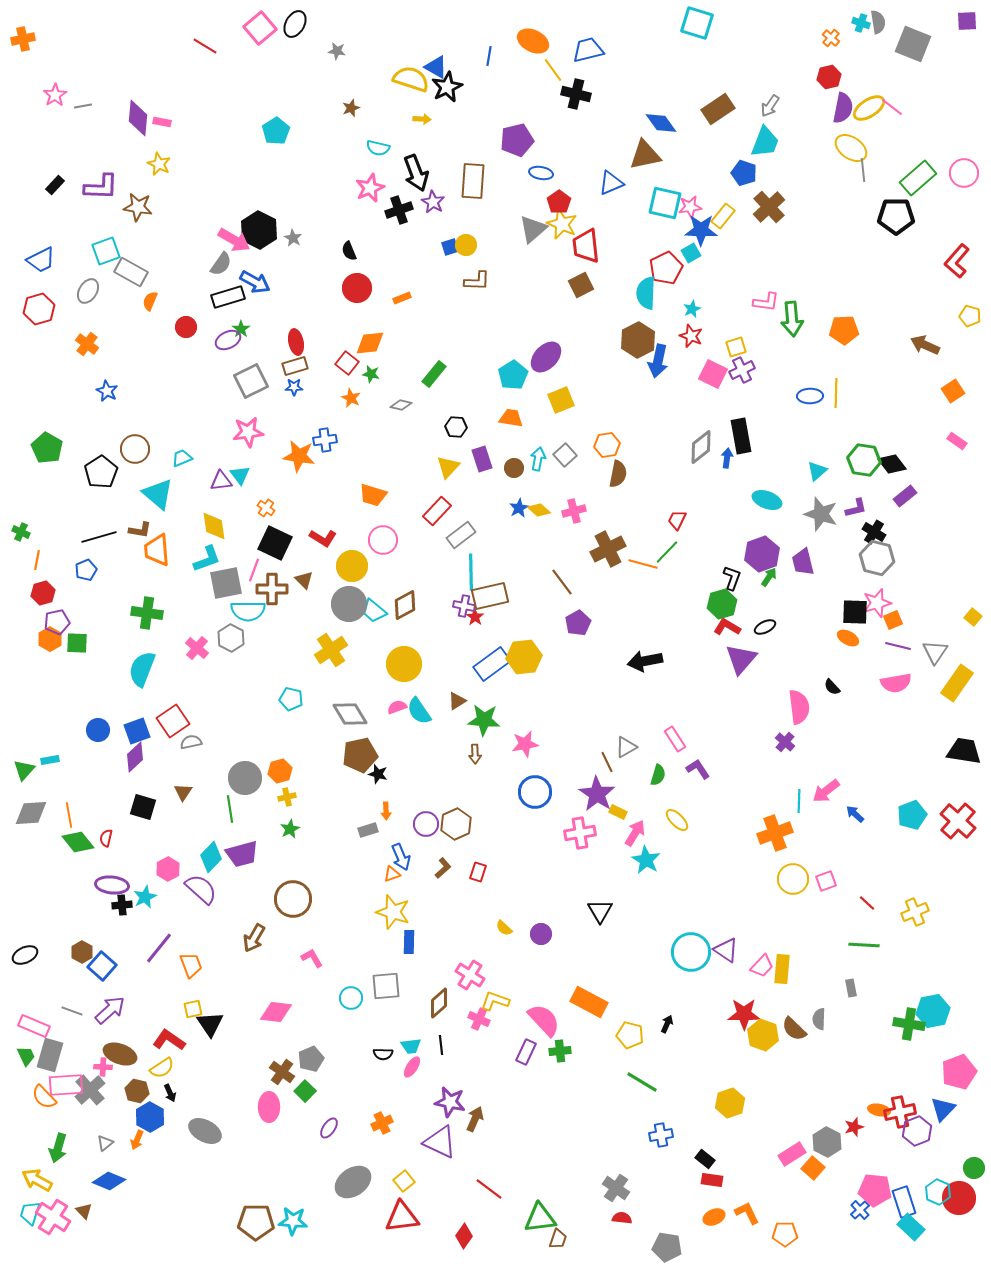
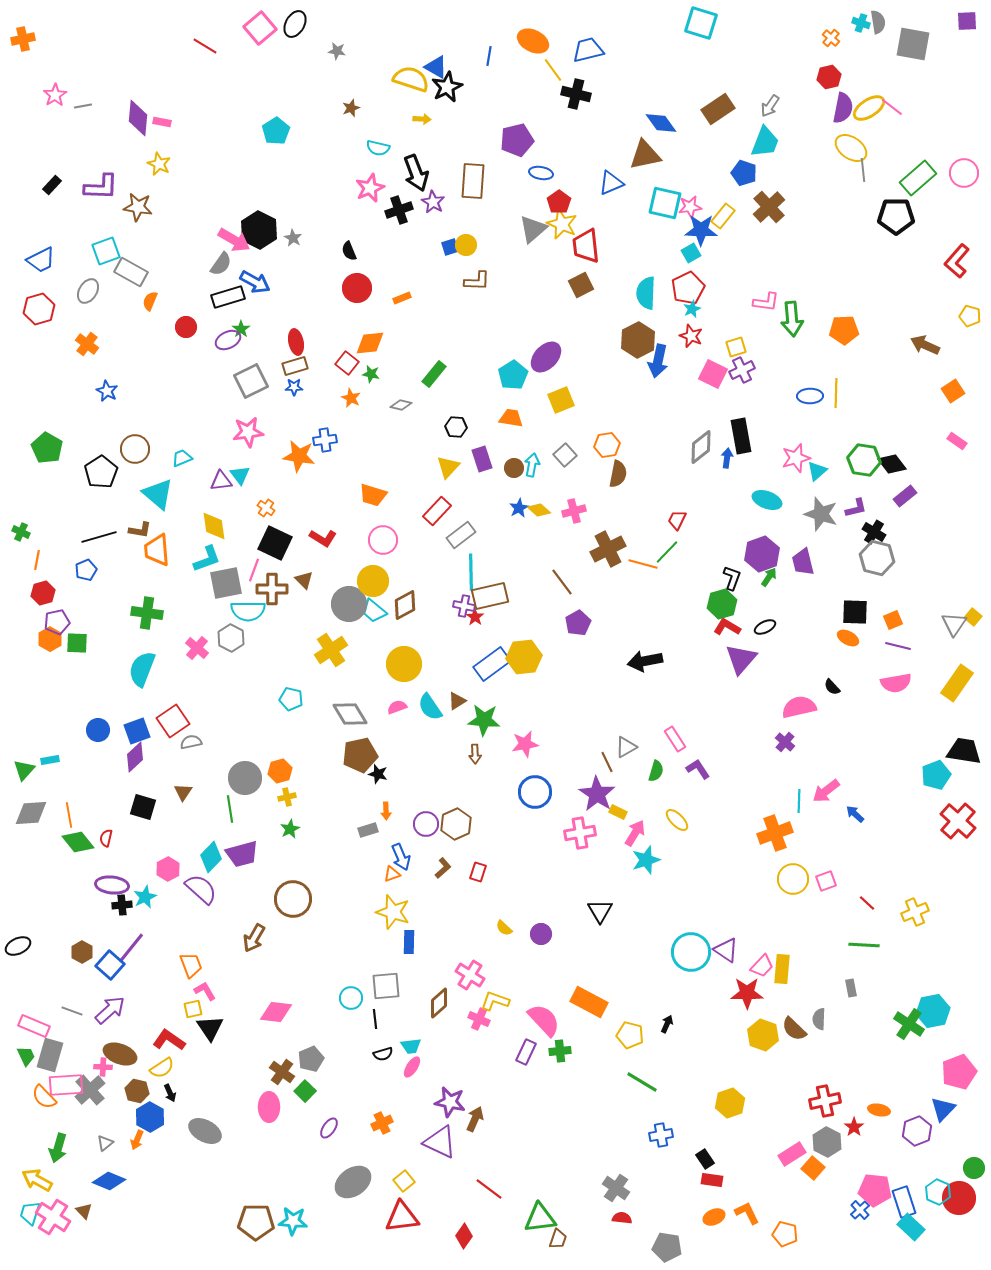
cyan square at (697, 23): moved 4 px right
gray square at (913, 44): rotated 12 degrees counterclockwise
black rectangle at (55, 185): moved 3 px left
red pentagon at (666, 268): moved 22 px right, 20 px down
cyan arrow at (538, 459): moved 6 px left, 6 px down
yellow circle at (352, 566): moved 21 px right, 15 px down
pink star at (877, 603): moved 81 px left, 145 px up
gray triangle at (935, 652): moved 19 px right, 28 px up
pink semicircle at (799, 707): rotated 96 degrees counterclockwise
cyan semicircle at (419, 711): moved 11 px right, 4 px up
green semicircle at (658, 775): moved 2 px left, 4 px up
cyan pentagon at (912, 815): moved 24 px right, 40 px up
cyan star at (646, 860): rotated 24 degrees clockwise
purple line at (159, 948): moved 28 px left
black ellipse at (25, 955): moved 7 px left, 9 px up
pink L-shape at (312, 958): moved 107 px left, 33 px down
blue square at (102, 966): moved 8 px right, 1 px up
red star at (744, 1014): moved 3 px right, 21 px up
black triangle at (210, 1024): moved 4 px down
green cross at (909, 1024): rotated 24 degrees clockwise
black line at (441, 1045): moved 66 px left, 26 px up
black semicircle at (383, 1054): rotated 18 degrees counterclockwise
red cross at (900, 1112): moved 75 px left, 11 px up
red star at (854, 1127): rotated 18 degrees counterclockwise
black rectangle at (705, 1159): rotated 18 degrees clockwise
orange pentagon at (785, 1234): rotated 15 degrees clockwise
